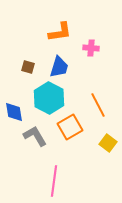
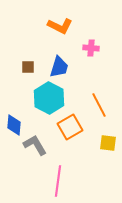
orange L-shape: moved 6 px up; rotated 35 degrees clockwise
brown square: rotated 16 degrees counterclockwise
orange line: moved 1 px right
blue diamond: moved 13 px down; rotated 15 degrees clockwise
gray L-shape: moved 9 px down
yellow square: rotated 30 degrees counterclockwise
pink line: moved 4 px right
